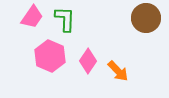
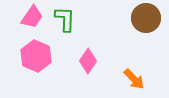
pink hexagon: moved 14 px left
orange arrow: moved 16 px right, 8 px down
